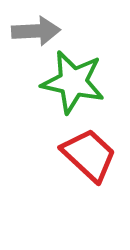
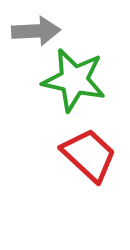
green star: moved 1 px right, 2 px up
